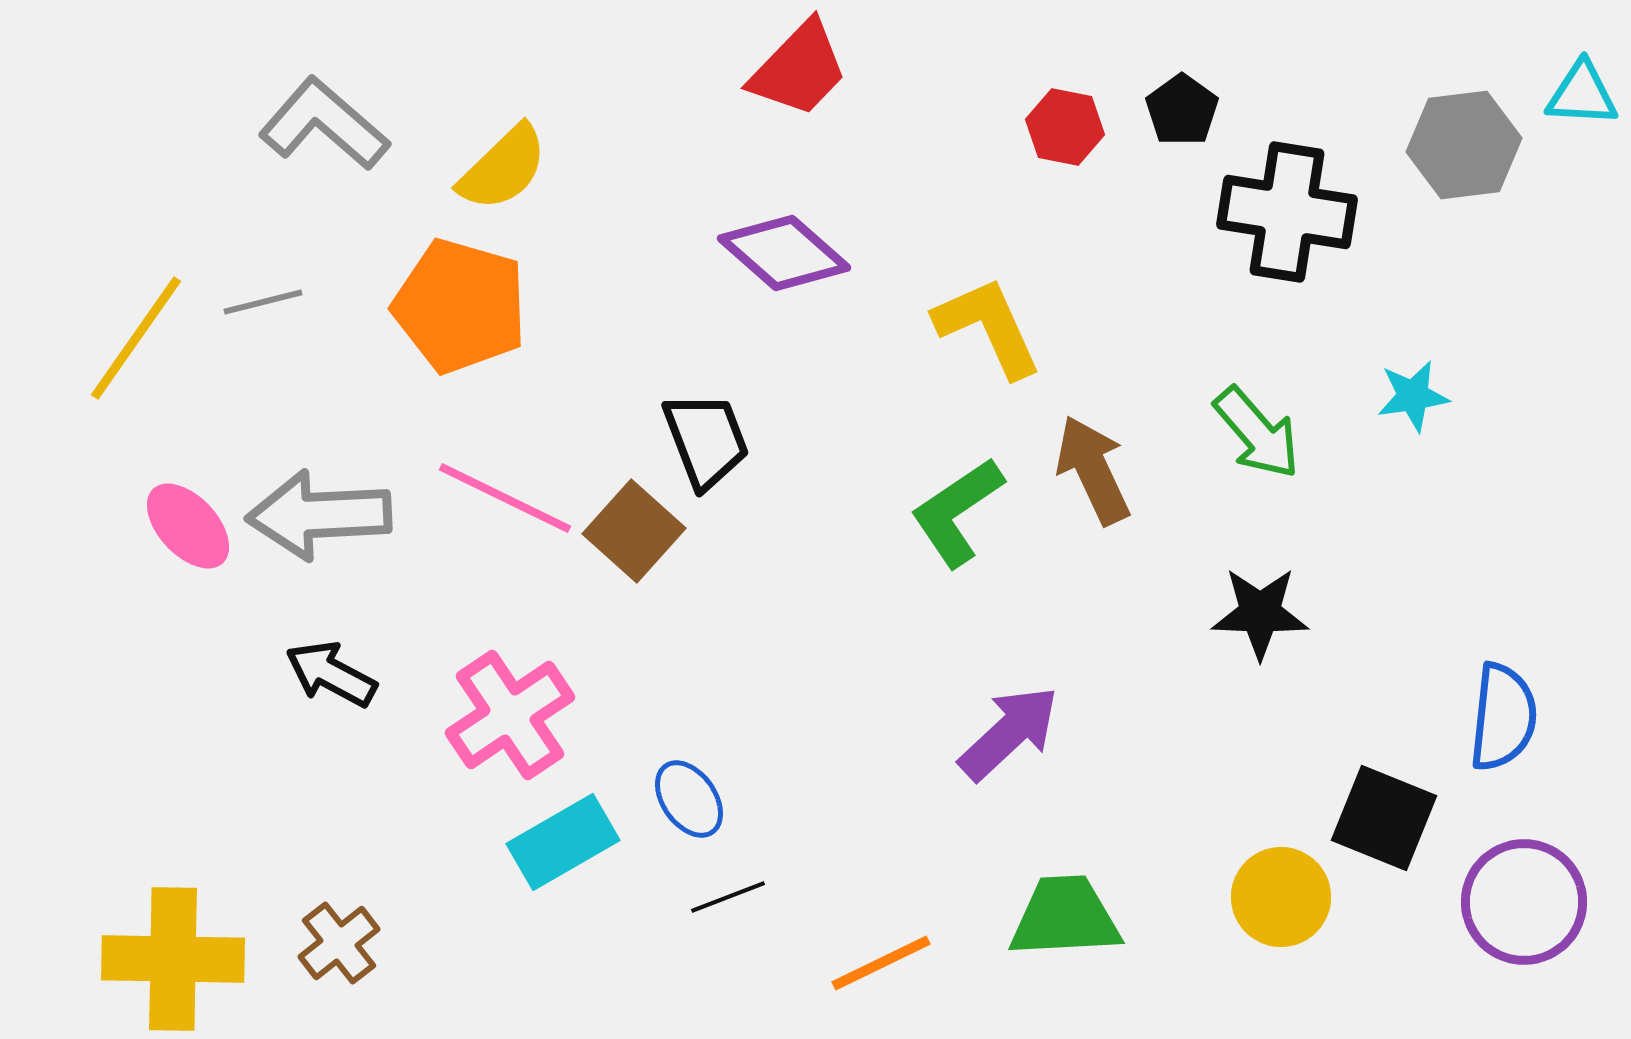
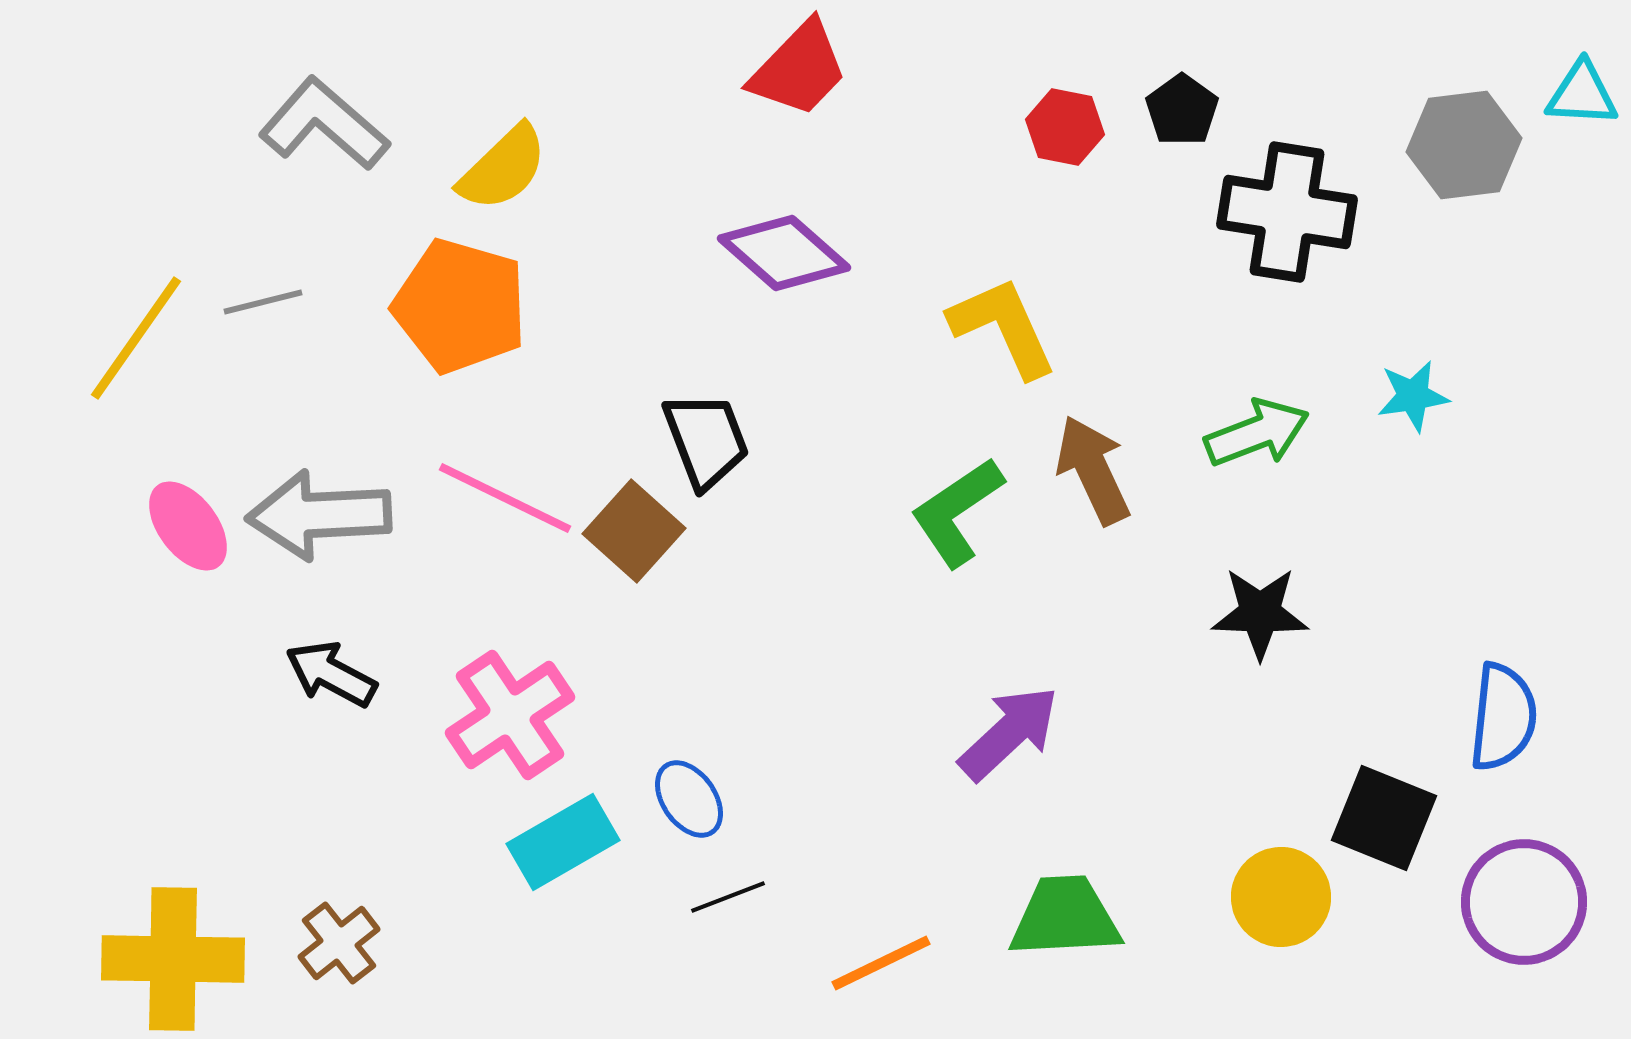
yellow L-shape: moved 15 px right
green arrow: rotated 70 degrees counterclockwise
pink ellipse: rotated 6 degrees clockwise
